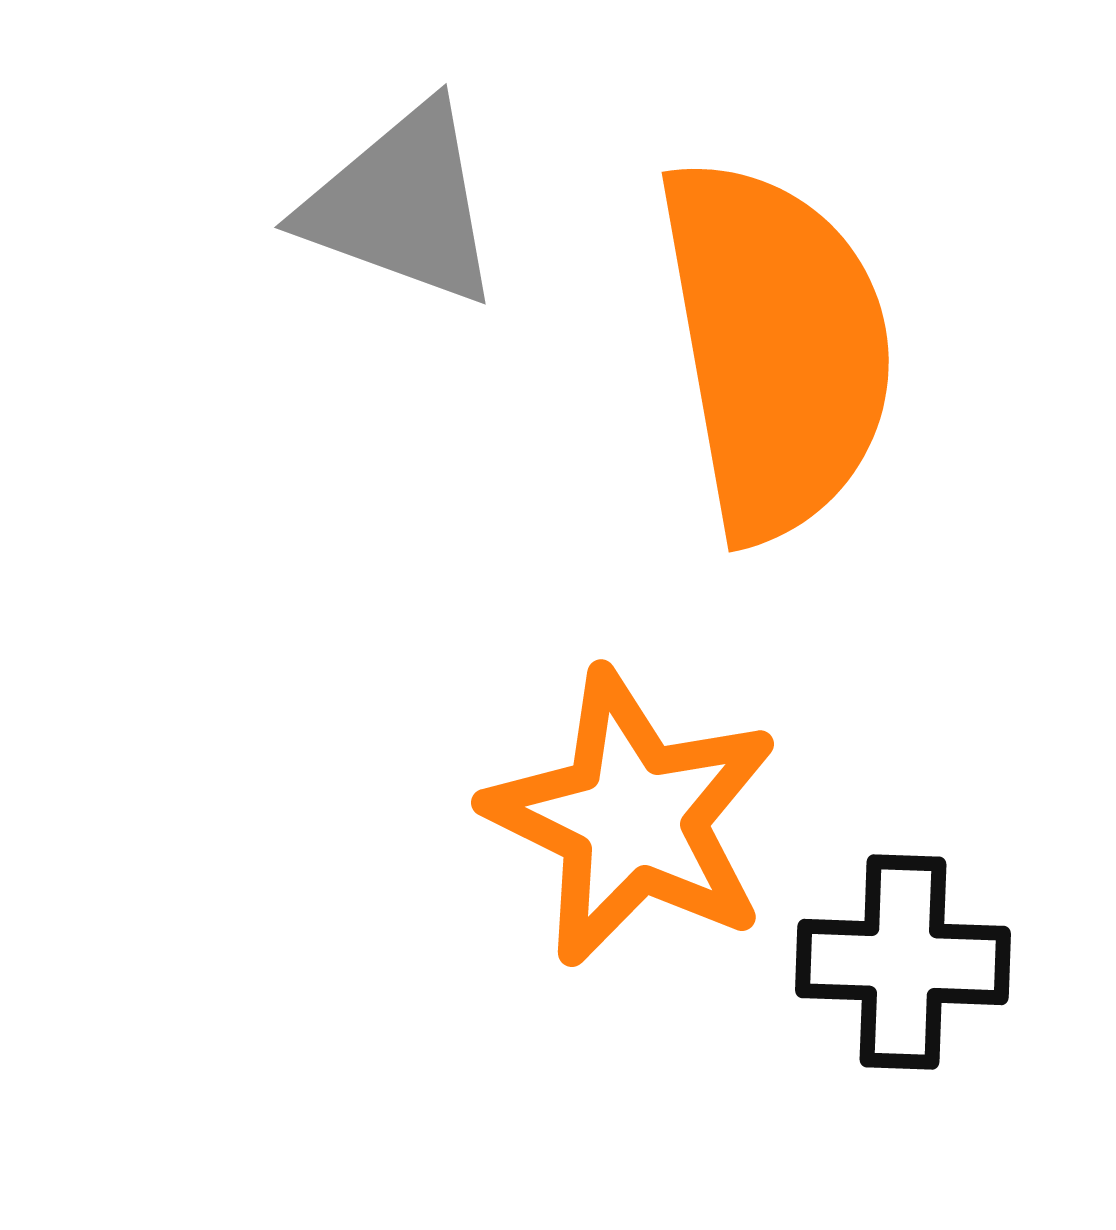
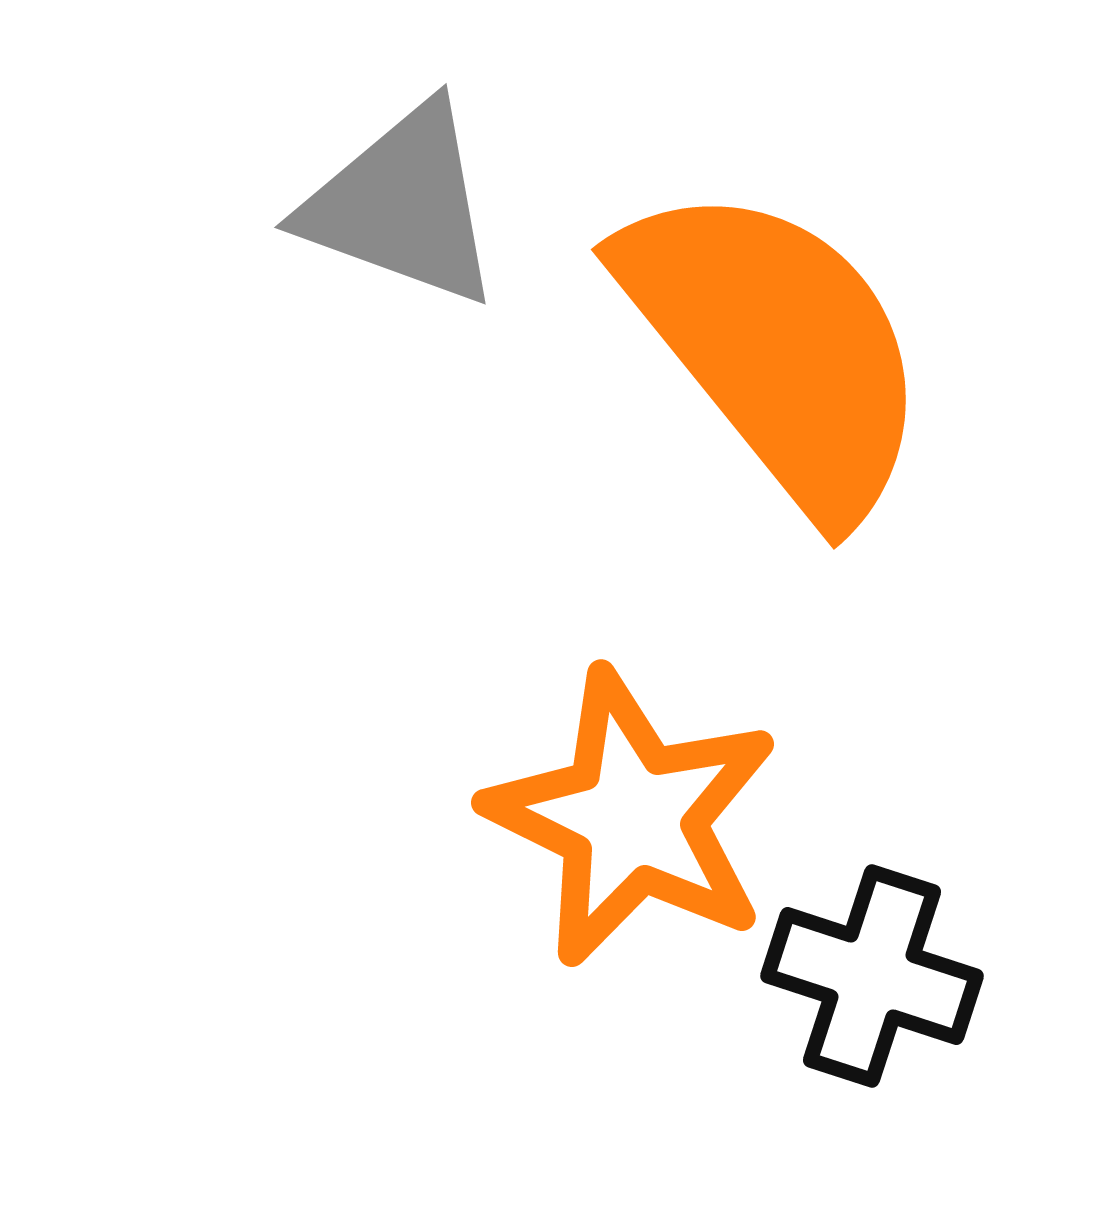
orange semicircle: rotated 29 degrees counterclockwise
black cross: moved 31 px left, 14 px down; rotated 16 degrees clockwise
